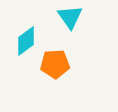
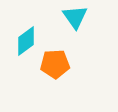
cyan triangle: moved 5 px right
